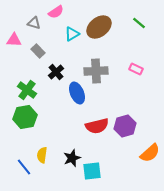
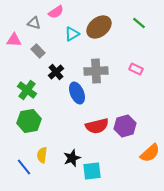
green hexagon: moved 4 px right, 4 px down
